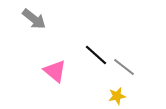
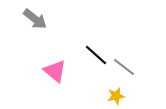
gray arrow: moved 1 px right
yellow star: moved 1 px left
